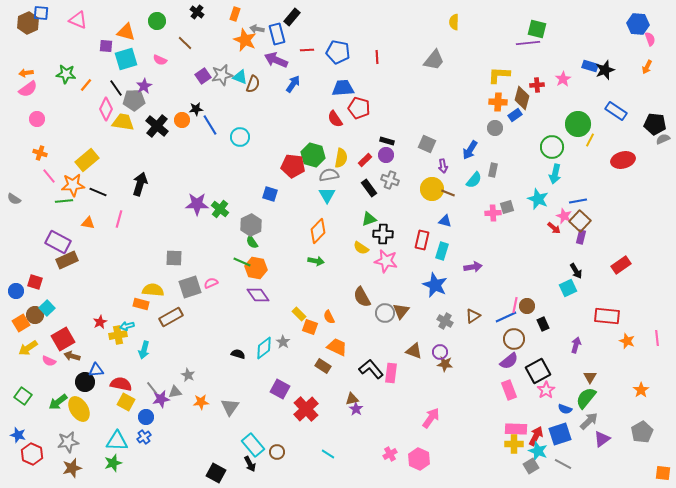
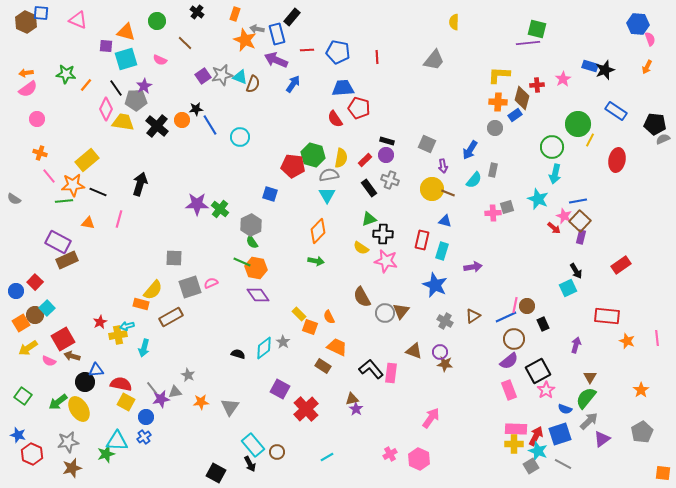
brown hexagon at (28, 23): moved 2 px left, 1 px up; rotated 10 degrees counterclockwise
gray pentagon at (134, 100): moved 2 px right
red ellipse at (623, 160): moved 6 px left; rotated 65 degrees counterclockwise
red square at (35, 282): rotated 28 degrees clockwise
yellow semicircle at (153, 290): rotated 125 degrees clockwise
cyan arrow at (144, 350): moved 2 px up
cyan line at (328, 454): moved 1 px left, 3 px down; rotated 64 degrees counterclockwise
green star at (113, 463): moved 7 px left, 9 px up
